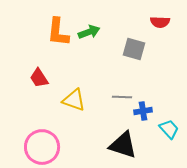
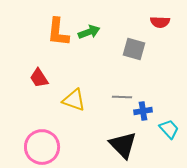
black triangle: rotated 28 degrees clockwise
